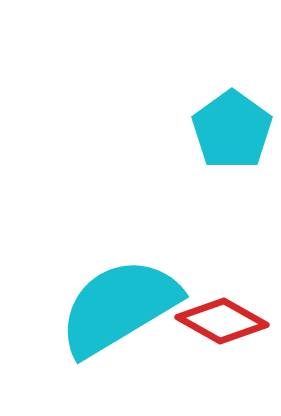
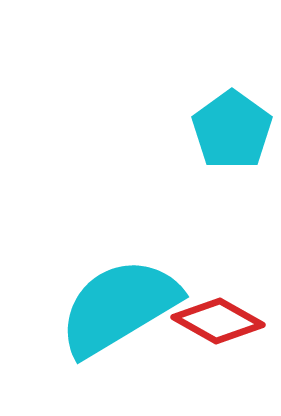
red diamond: moved 4 px left
